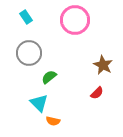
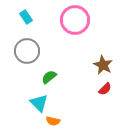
gray circle: moved 2 px left, 2 px up
red semicircle: moved 8 px right, 4 px up
